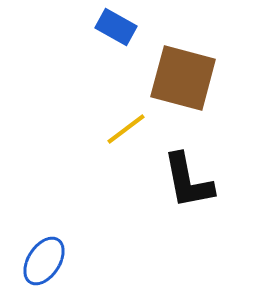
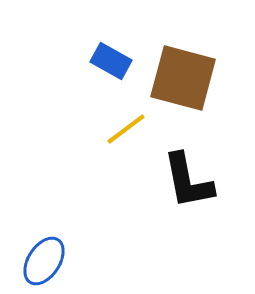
blue rectangle: moved 5 px left, 34 px down
